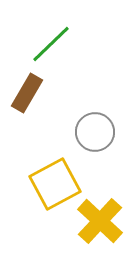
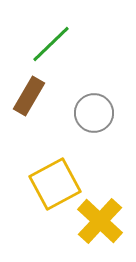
brown rectangle: moved 2 px right, 3 px down
gray circle: moved 1 px left, 19 px up
